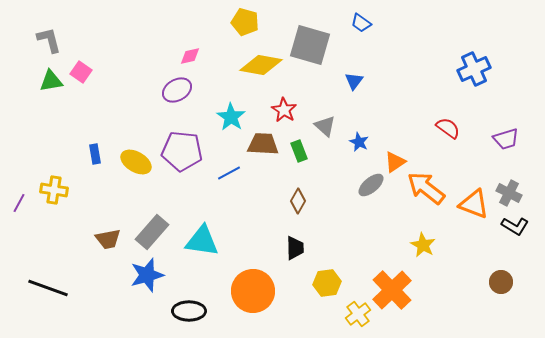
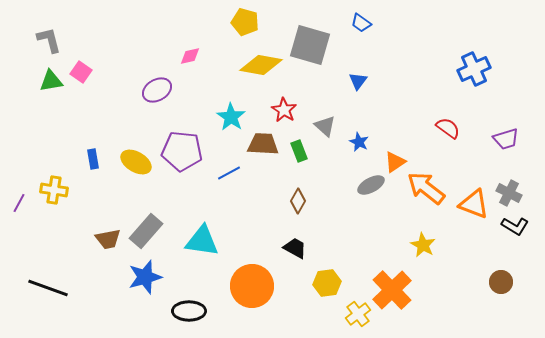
blue triangle at (354, 81): moved 4 px right
purple ellipse at (177, 90): moved 20 px left
blue rectangle at (95, 154): moved 2 px left, 5 px down
gray ellipse at (371, 185): rotated 12 degrees clockwise
gray rectangle at (152, 232): moved 6 px left, 1 px up
black trapezoid at (295, 248): rotated 60 degrees counterclockwise
blue star at (147, 275): moved 2 px left, 2 px down
orange circle at (253, 291): moved 1 px left, 5 px up
